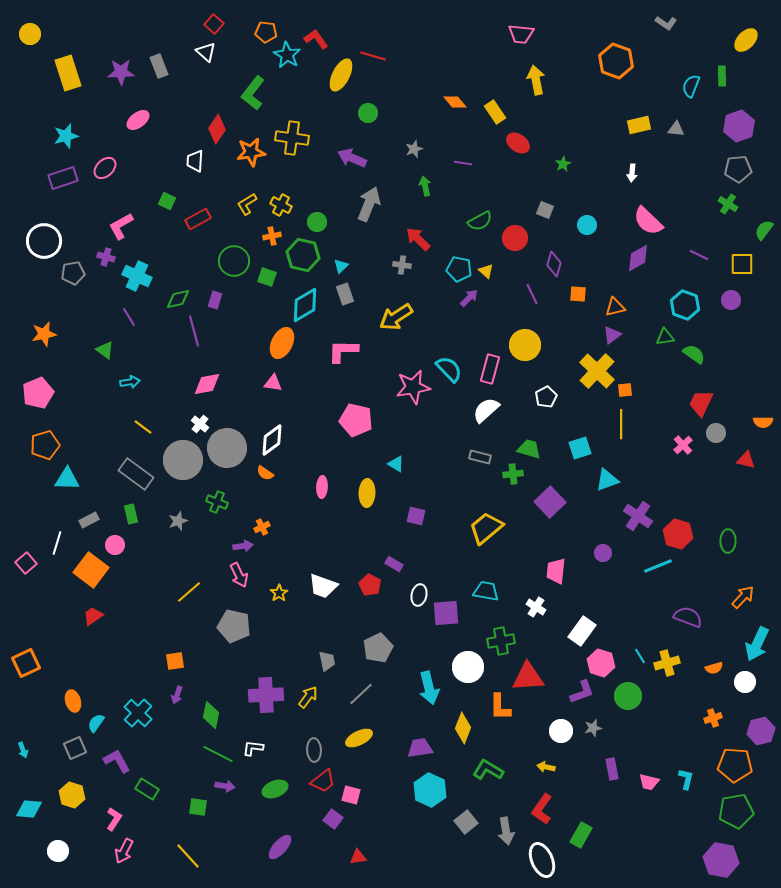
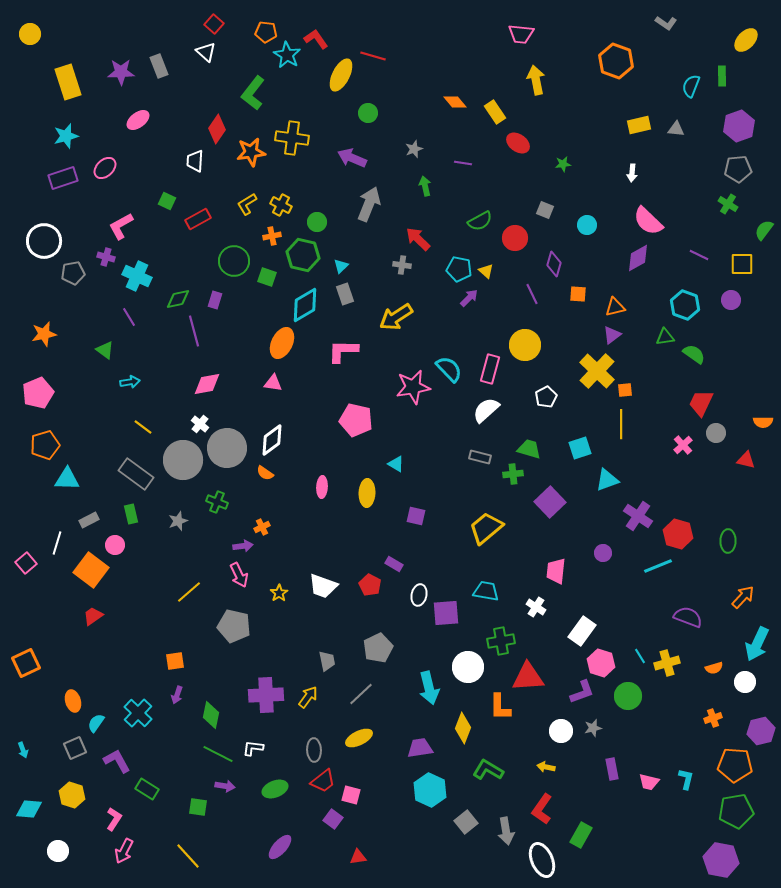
yellow rectangle at (68, 73): moved 9 px down
green star at (563, 164): rotated 21 degrees clockwise
